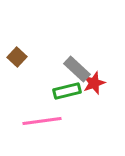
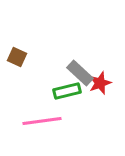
brown square: rotated 18 degrees counterclockwise
gray rectangle: moved 3 px right, 4 px down
red star: moved 6 px right
